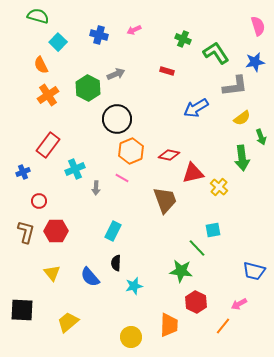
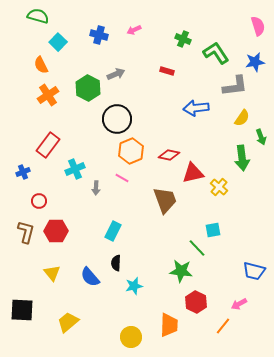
blue arrow at (196, 108): rotated 25 degrees clockwise
yellow semicircle at (242, 118): rotated 18 degrees counterclockwise
